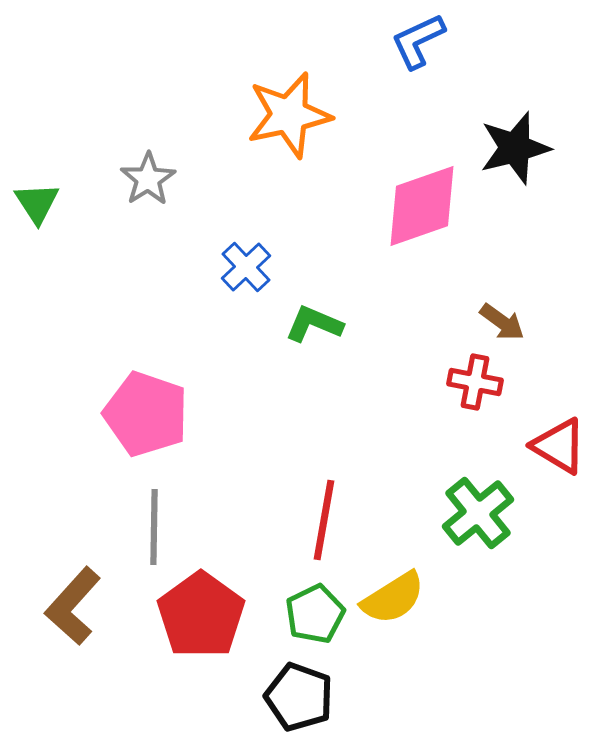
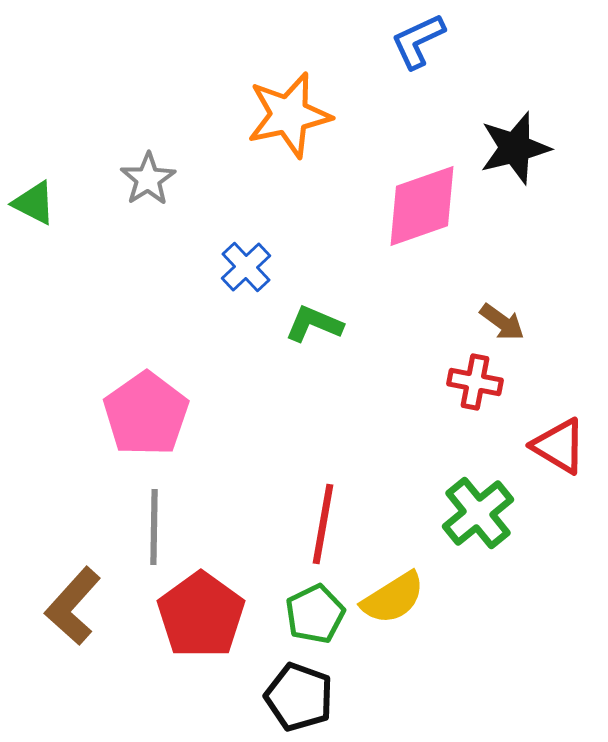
green triangle: moved 3 px left; rotated 30 degrees counterclockwise
pink pentagon: rotated 18 degrees clockwise
red line: moved 1 px left, 4 px down
